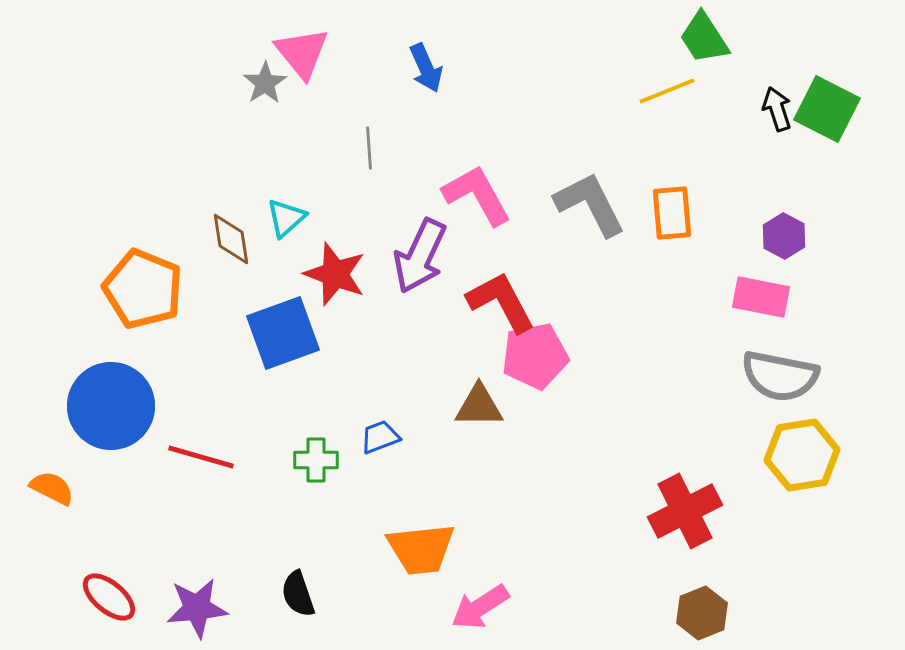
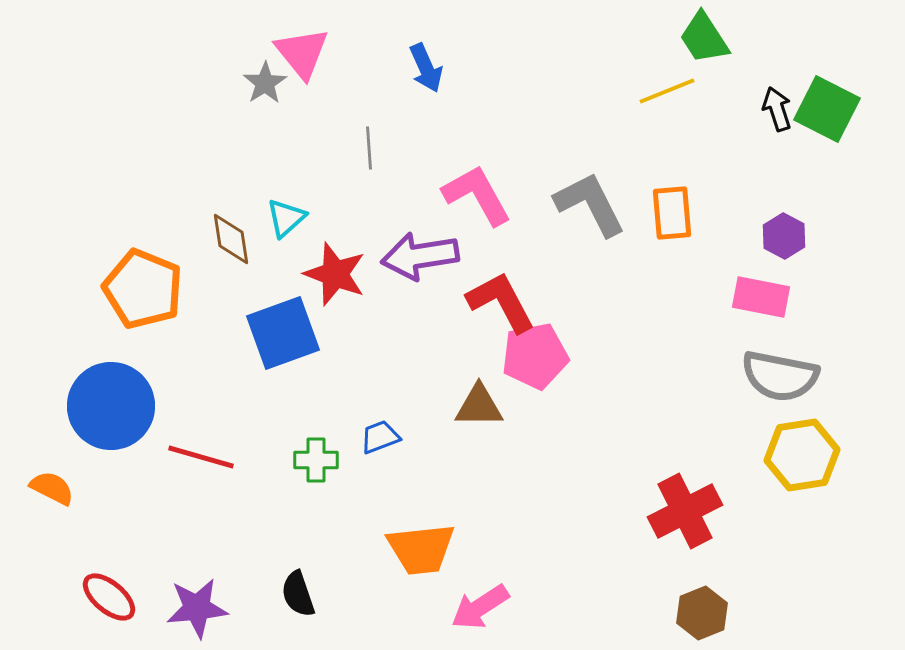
purple arrow: rotated 56 degrees clockwise
